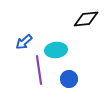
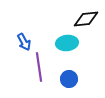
blue arrow: rotated 78 degrees counterclockwise
cyan ellipse: moved 11 px right, 7 px up
purple line: moved 3 px up
